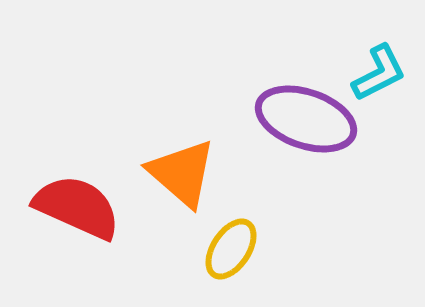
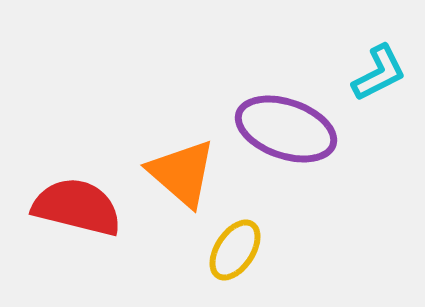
purple ellipse: moved 20 px left, 10 px down
red semicircle: rotated 10 degrees counterclockwise
yellow ellipse: moved 4 px right, 1 px down
